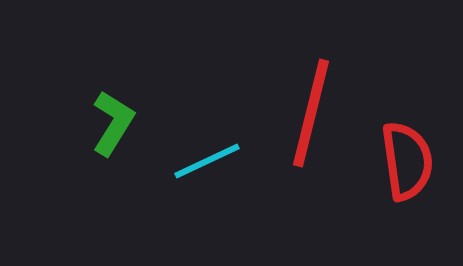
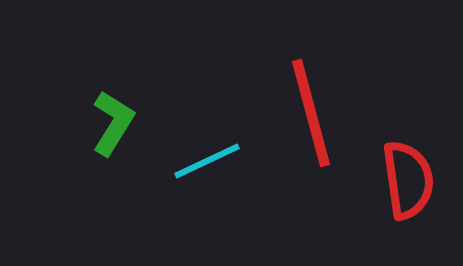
red line: rotated 29 degrees counterclockwise
red semicircle: moved 1 px right, 19 px down
